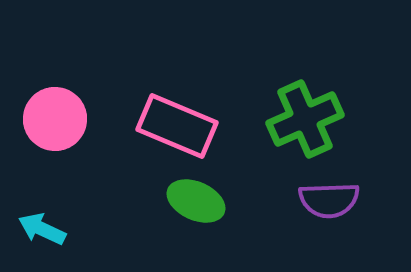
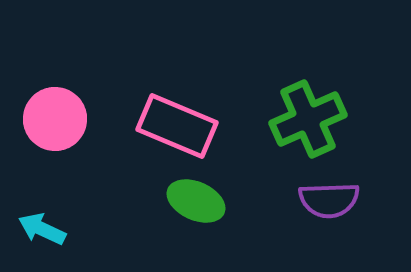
green cross: moved 3 px right
